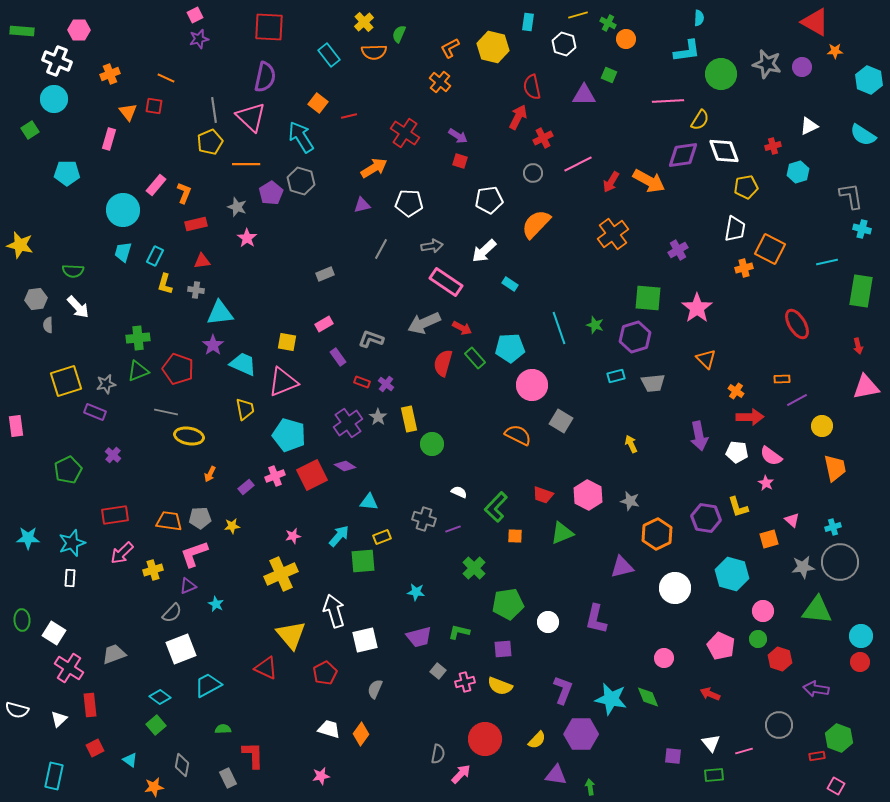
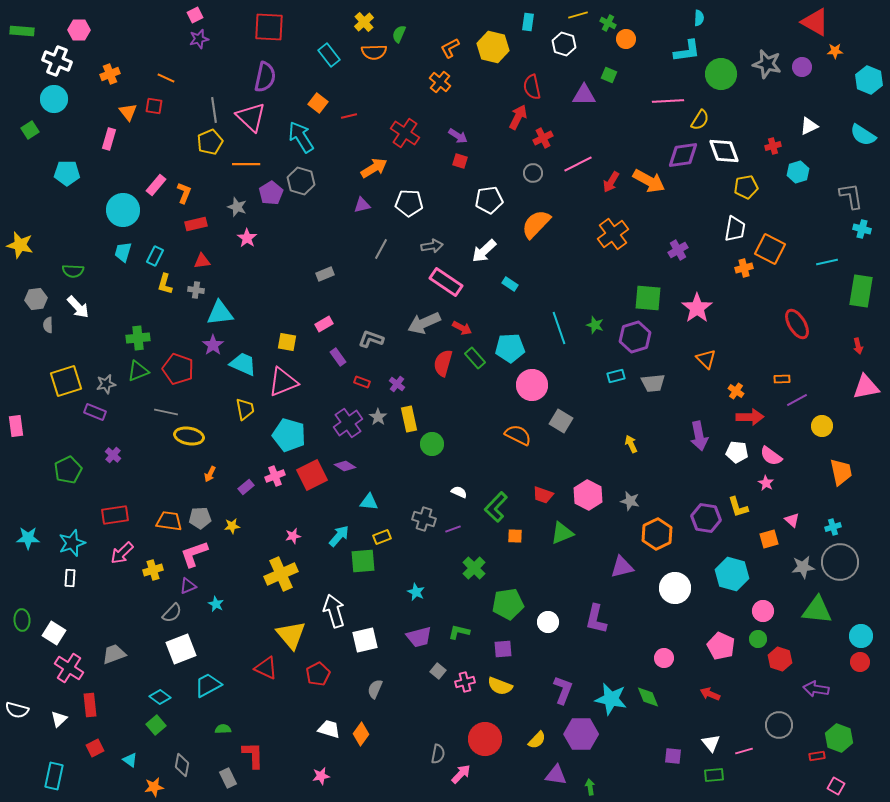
purple cross at (386, 384): moved 11 px right
orange trapezoid at (835, 468): moved 6 px right, 4 px down
cyan star at (416, 592): rotated 18 degrees clockwise
red pentagon at (325, 673): moved 7 px left, 1 px down
